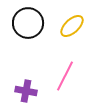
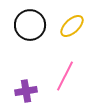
black circle: moved 2 px right, 2 px down
purple cross: rotated 20 degrees counterclockwise
